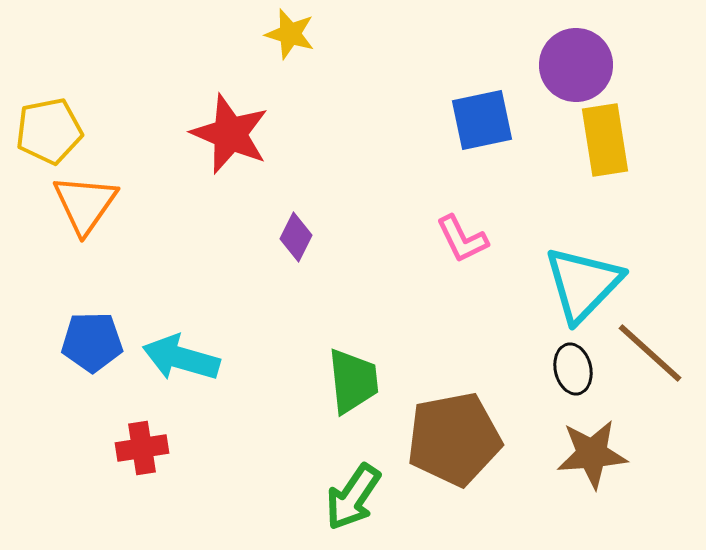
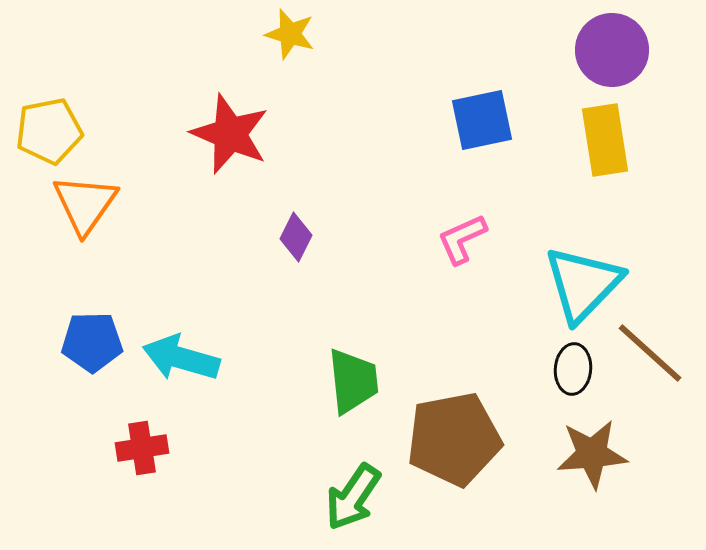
purple circle: moved 36 px right, 15 px up
pink L-shape: rotated 92 degrees clockwise
black ellipse: rotated 18 degrees clockwise
